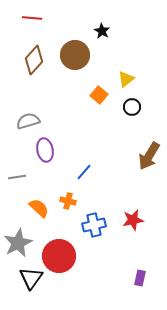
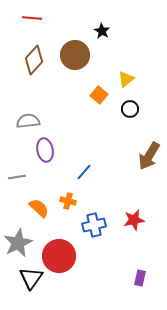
black circle: moved 2 px left, 2 px down
gray semicircle: rotated 10 degrees clockwise
red star: moved 1 px right
